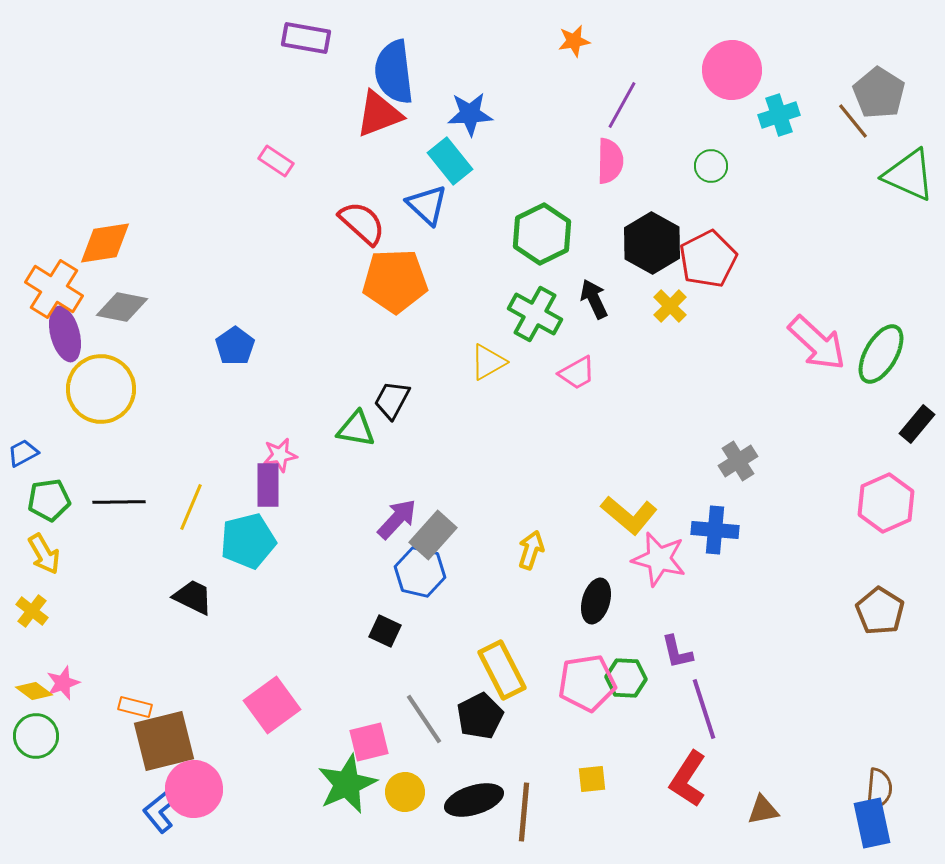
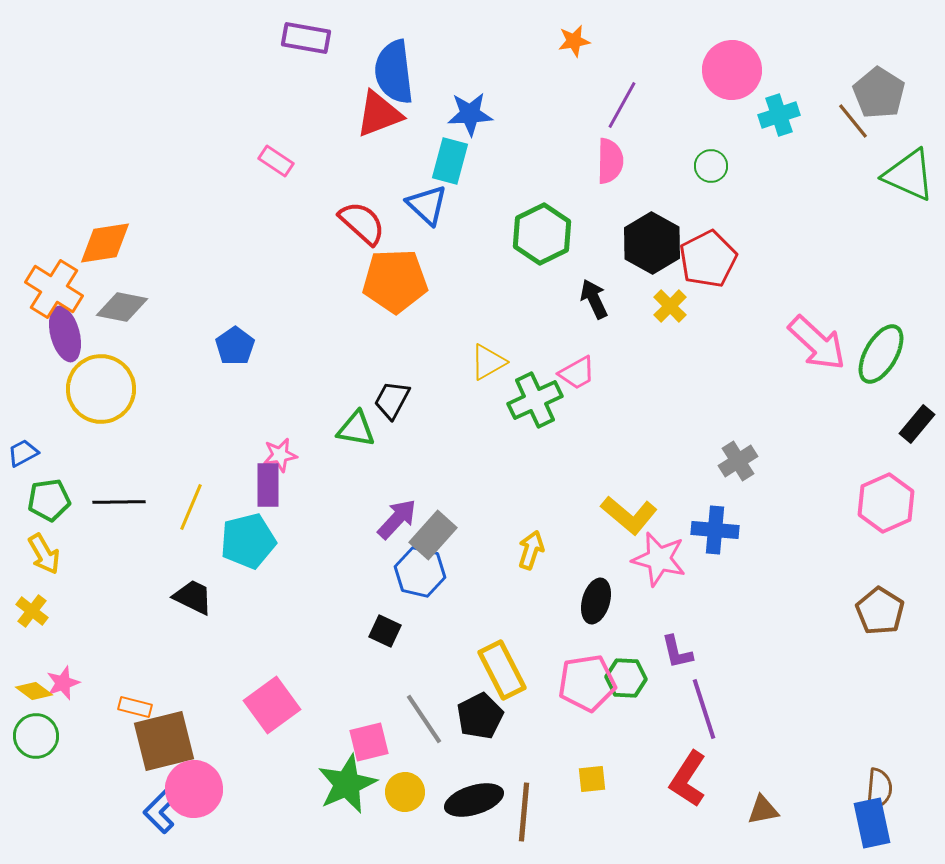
cyan rectangle at (450, 161): rotated 54 degrees clockwise
green cross at (535, 314): moved 86 px down; rotated 36 degrees clockwise
blue L-shape at (162, 809): rotated 6 degrees counterclockwise
